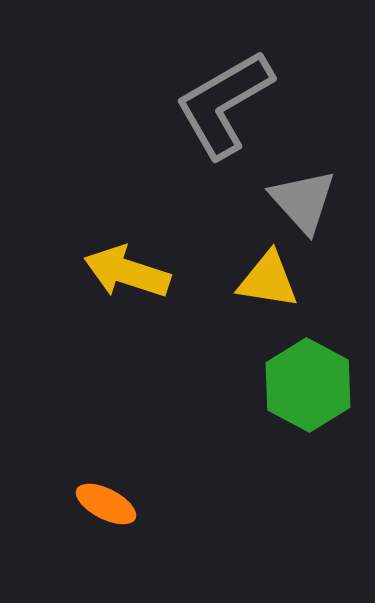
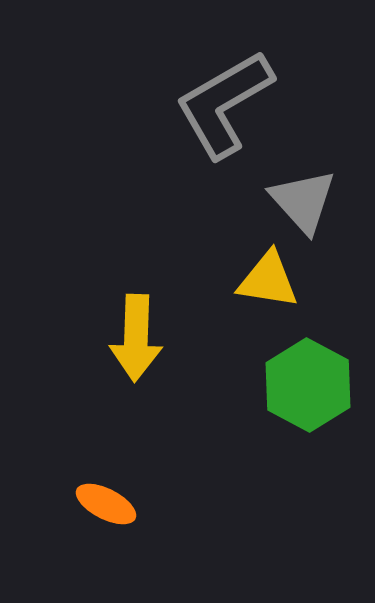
yellow arrow: moved 9 px right, 66 px down; rotated 106 degrees counterclockwise
